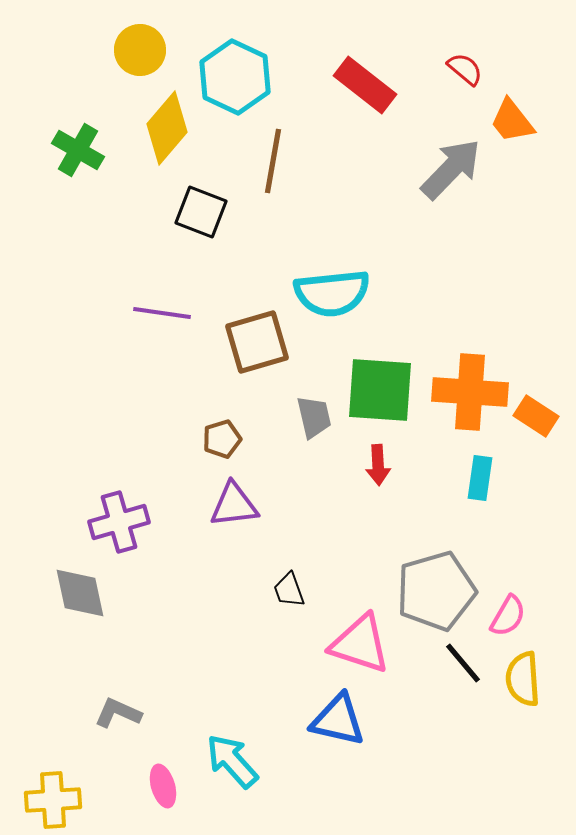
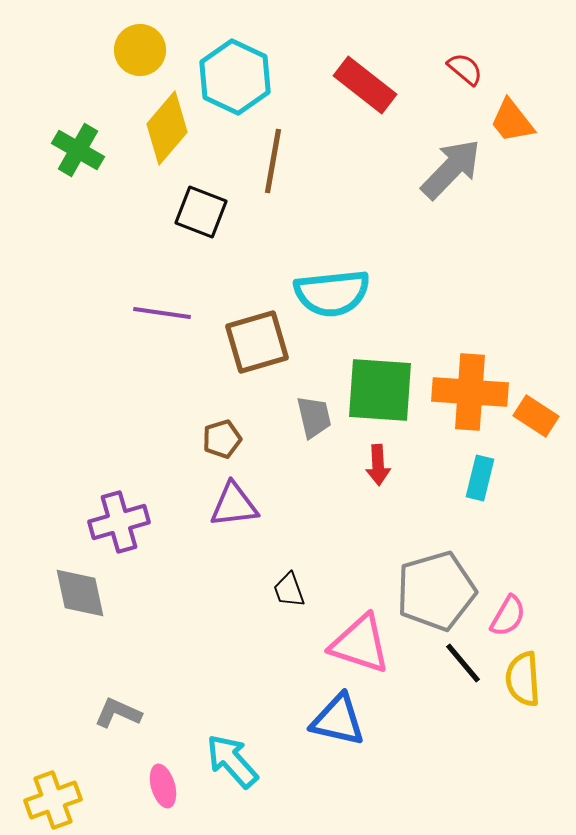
cyan rectangle: rotated 6 degrees clockwise
yellow cross: rotated 16 degrees counterclockwise
